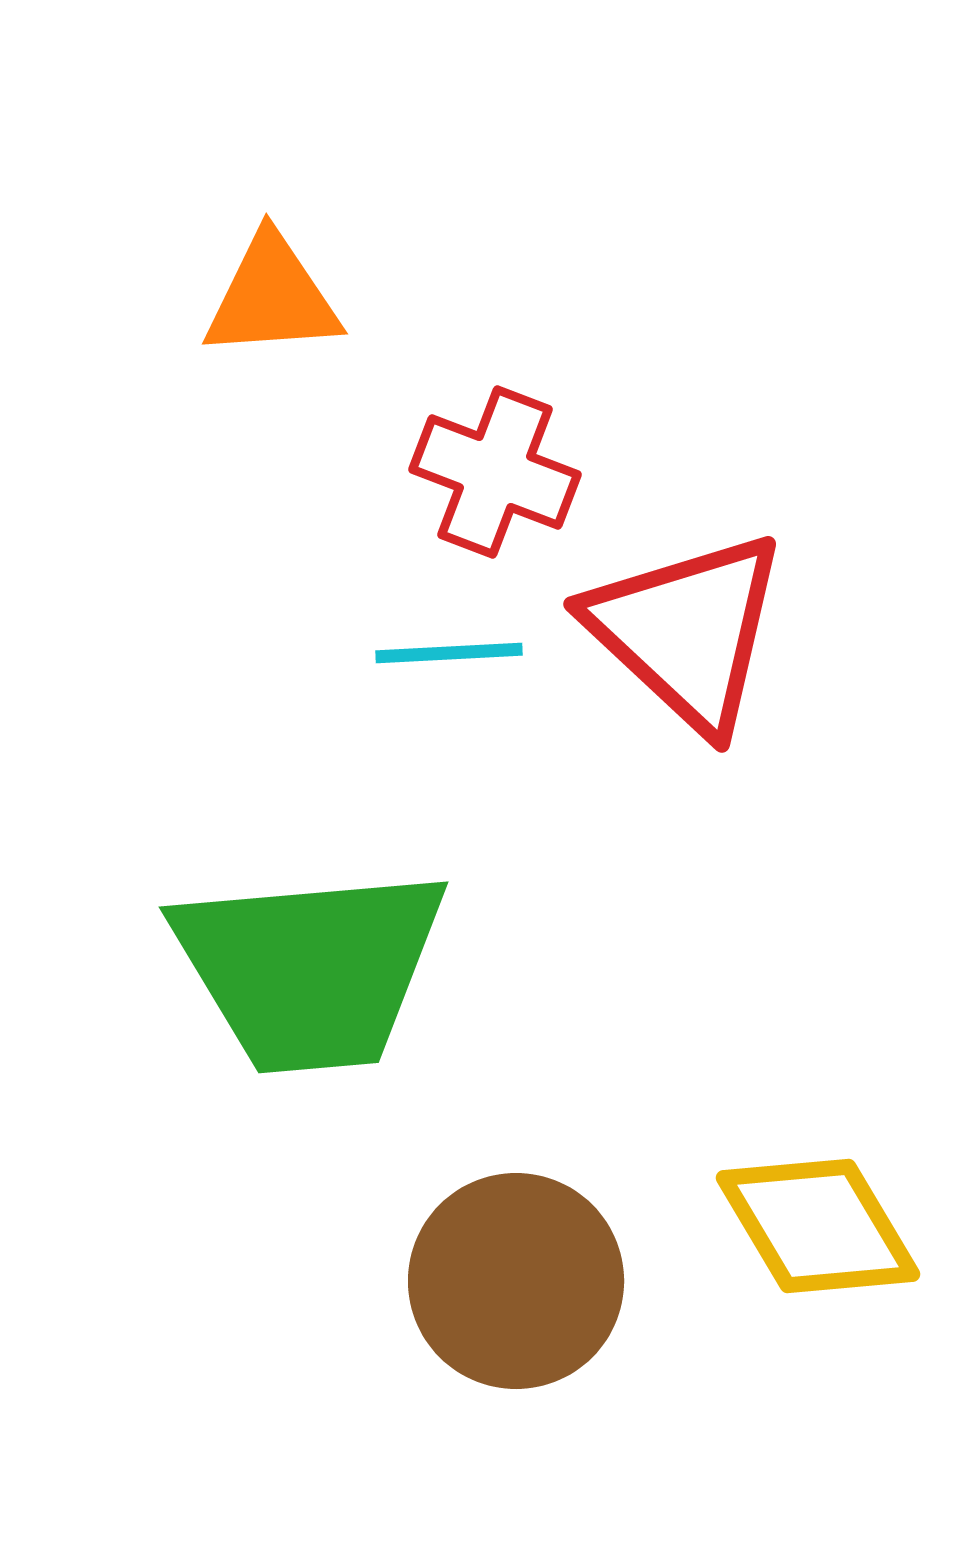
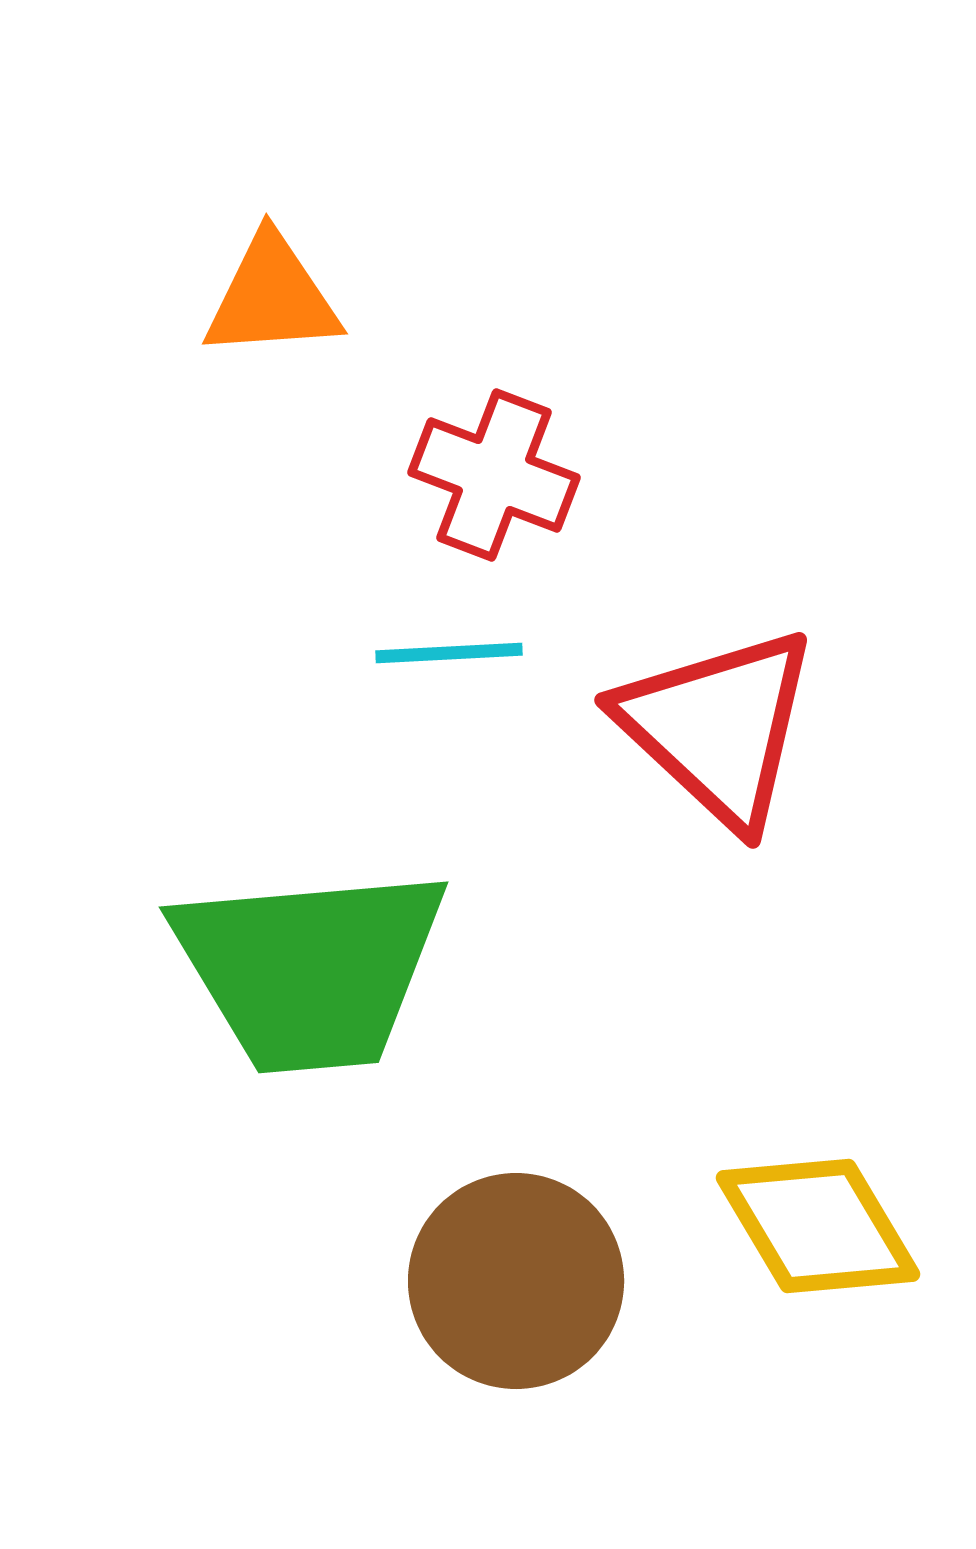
red cross: moved 1 px left, 3 px down
red triangle: moved 31 px right, 96 px down
